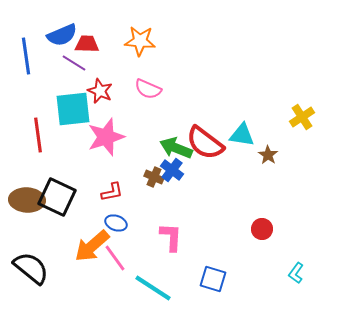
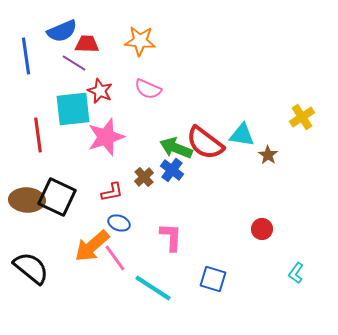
blue semicircle: moved 4 px up
brown cross: moved 10 px left; rotated 24 degrees clockwise
blue ellipse: moved 3 px right
